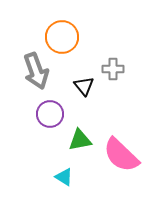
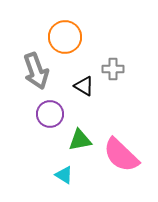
orange circle: moved 3 px right
black triangle: rotated 20 degrees counterclockwise
cyan triangle: moved 2 px up
